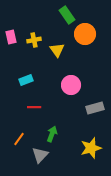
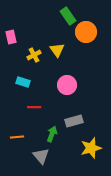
green rectangle: moved 1 px right, 1 px down
orange circle: moved 1 px right, 2 px up
yellow cross: moved 15 px down; rotated 16 degrees counterclockwise
cyan rectangle: moved 3 px left, 2 px down; rotated 40 degrees clockwise
pink circle: moved 4 px left
gray rectangle: moved 21 px left, 13 px down
orange line: moved 2 px left, 2 px up; rotated 48 degrees clockwise
gray triangle: moved 1 px right, 1 px down; rotated 24 degrees counterclockwise
